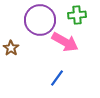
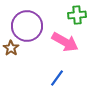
purple circle: moved 13 px left, 6 px down
